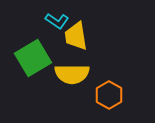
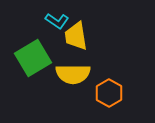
yellow semicircle: moved 1 px right
orange hexagon: moved 2 px up
